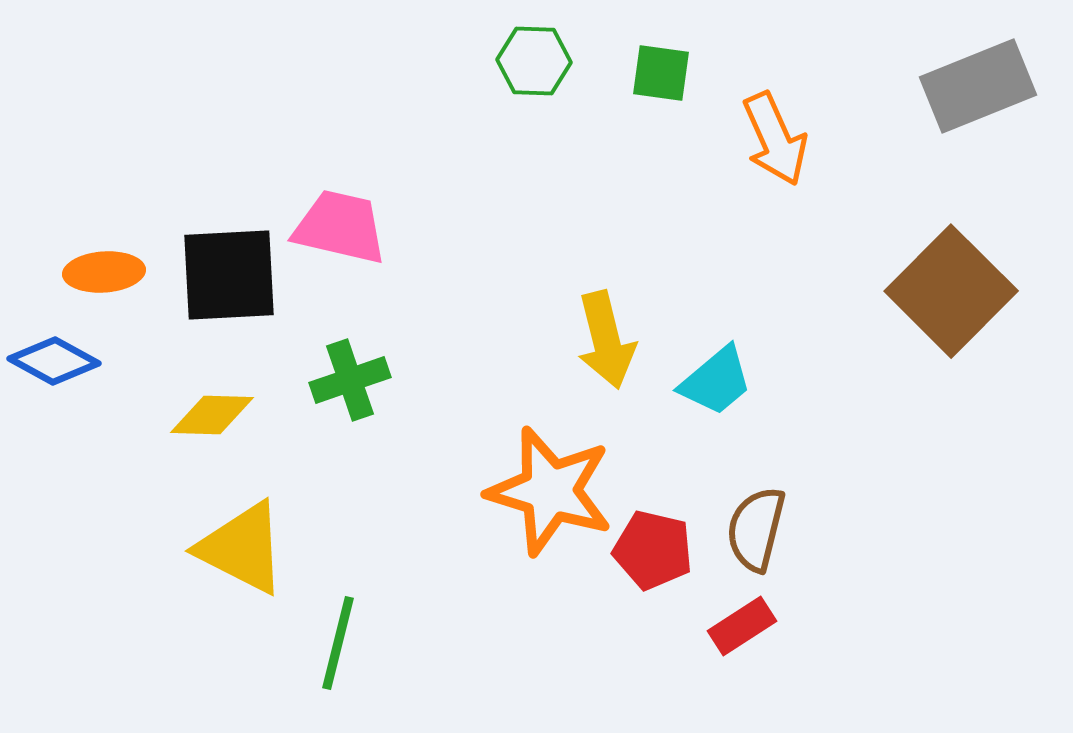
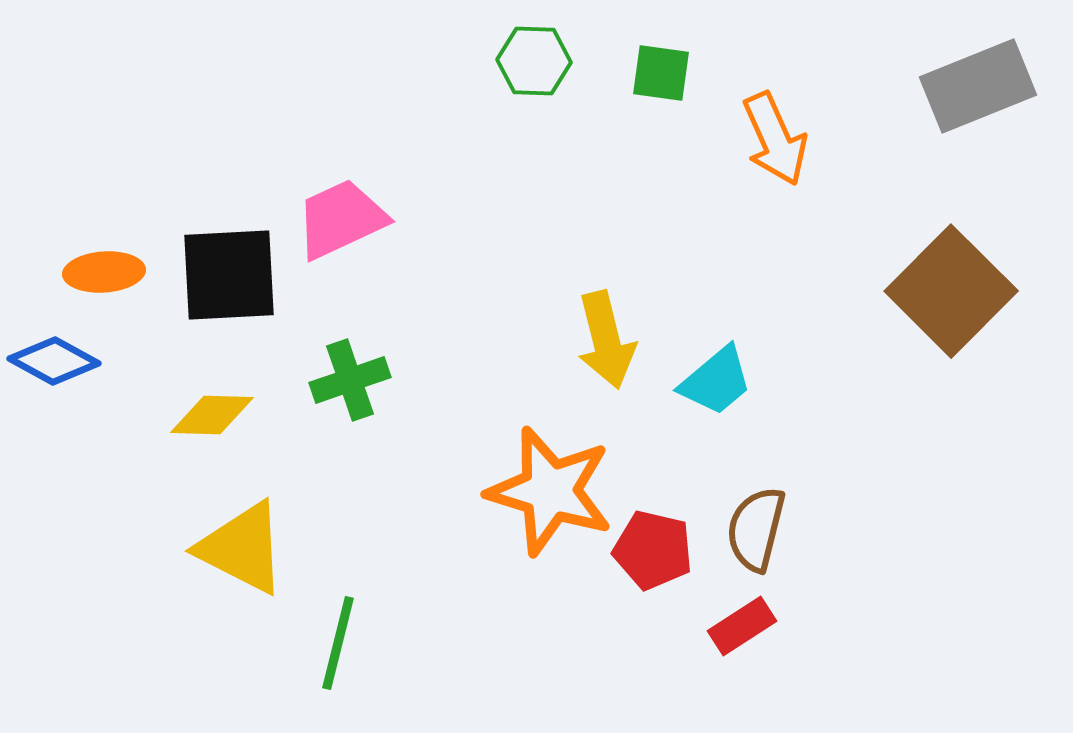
pink trapezoid: moved 1 px right, 8 px up; rotated 38 degrees counterclockwise
